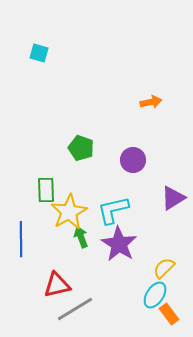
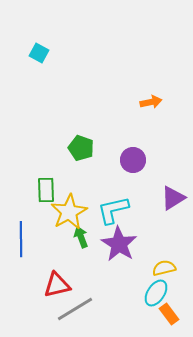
cyan square: rotated 12 degrees clockwise
yellow semicircle: rotated 30 degrees clockwise
cyan ellipse: moved 1 px right, 2 px up
